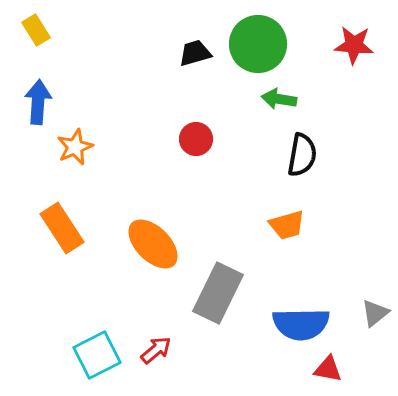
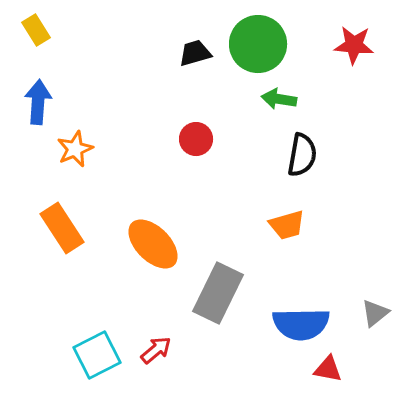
orange star: moved 2 px down
